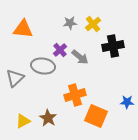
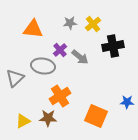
orange triangle: moved 10 px right
orange cross: moved 15 px left, 1 px down; rotated 15 degrees counterclockwise
brown star: rotated 30 degrees counterclockwise
